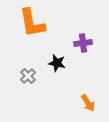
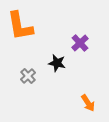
orange L-shape: moved 12 px left, 3 px down
purple cross: moved 3 px left; rotated 36 degrees counterclockwise
